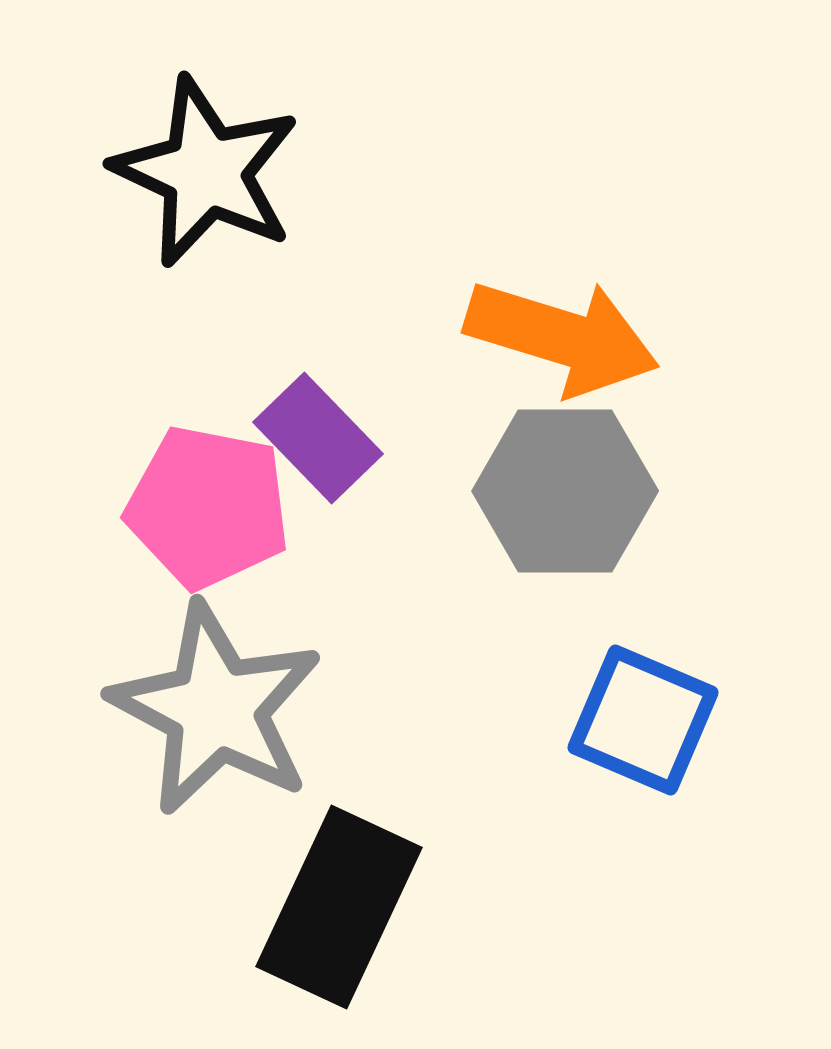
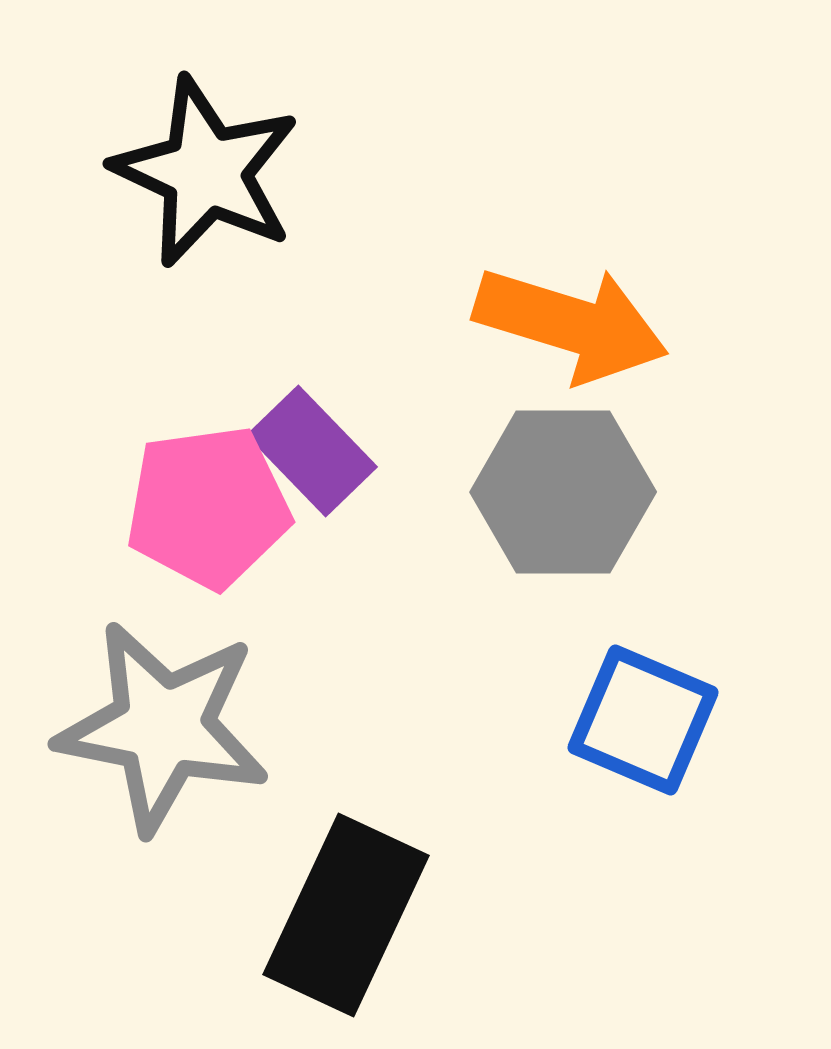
orange arrow: moved 9 px right, 13 px up
purple rectangle: moved 6 px left, 13 px down
gray hexagon: moved 2 px left, 1 px down
pink pentagon: rotated 19 degrees counterclockwise
gray star: moved 53 px left, 18 px down; rotated 17 degrees counterclockwise
black rectangle: moved 7 px right, 8 px down
